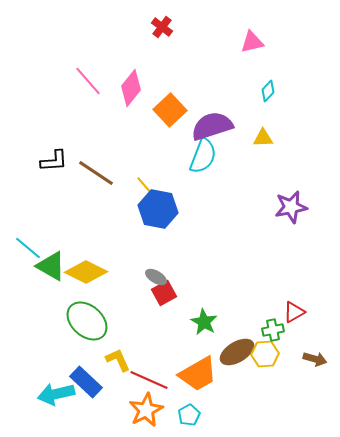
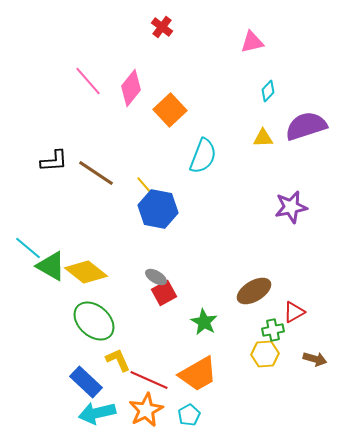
purple semicircle: moved 94 px right
yellow diamond: rotated 12 degrees clockwise
green ellipse: moved 7 px right
brown ellipse: moved 17 px right, 61 px up
cyan arrow: moved 41 px right, 19 px down
